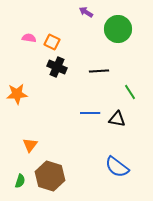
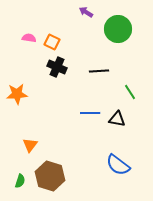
blue semicircle: moved 1 px right, 2 px up
